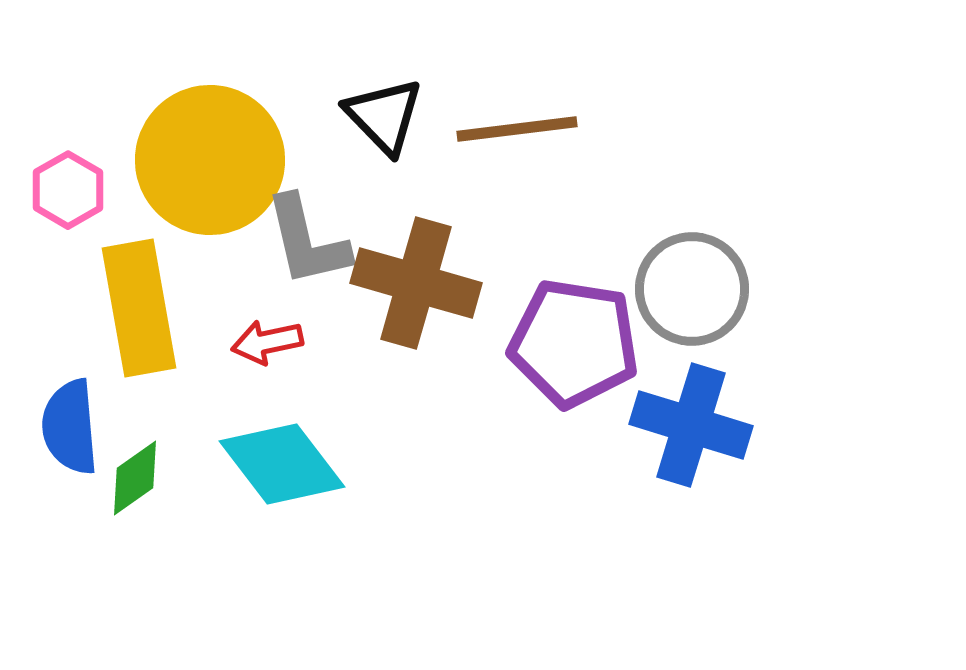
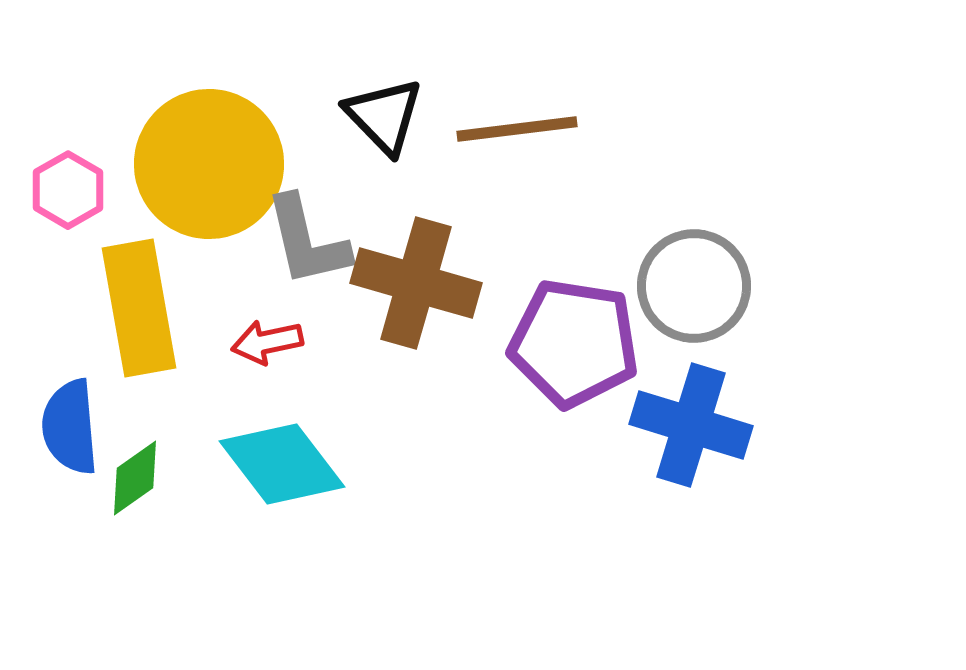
yellow circle: moved 1 px left, 4 px down
gray circle: moved 2 px right, 3 px up
